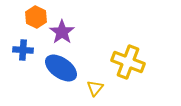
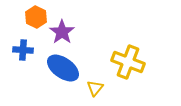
blue ellipse: moved 2 px right
